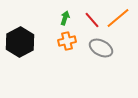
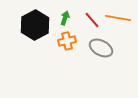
orange line: rotated 50 degrees clockwise
black hexagon: moved 15 px right, 17 px up
